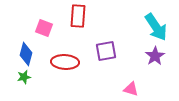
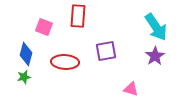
pink square: moved 1 px up
